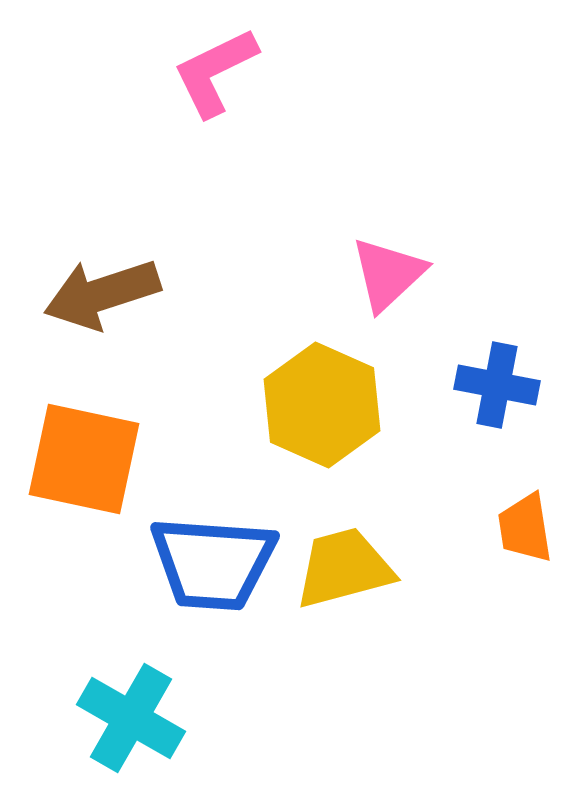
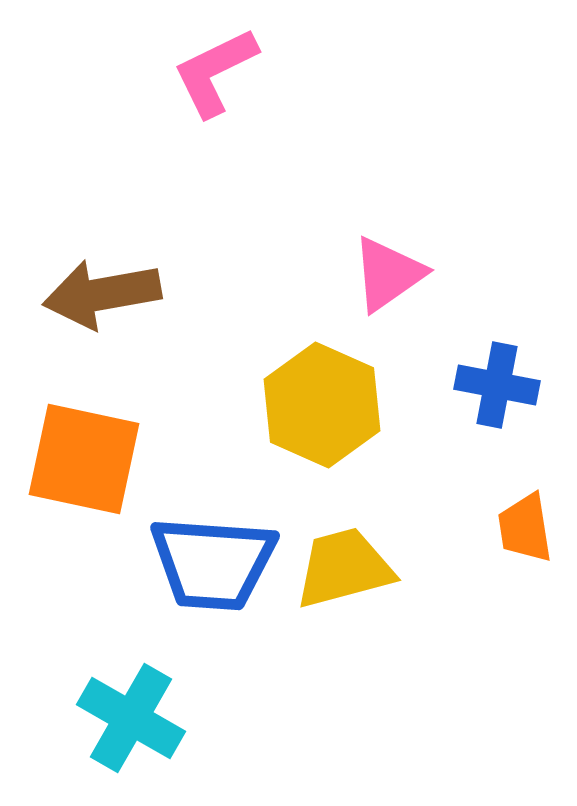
pink triangle: rotated 8 degrees clockwise
brown arrow: rotated 8 degrees clockwise
